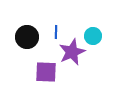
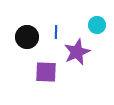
cyan circle: moved 4 px right, 11 px up
purple star: moved 5 px right
